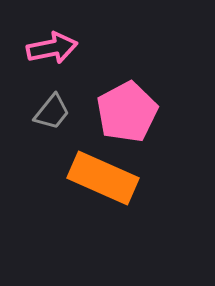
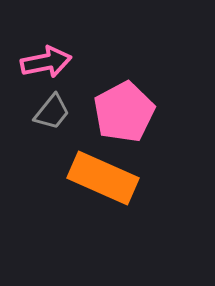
pink arrow: moved 6 px left, 14 px down
pink pentagon: moved 3 px left
